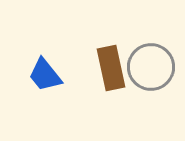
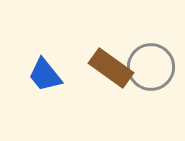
brown rectangle: rotated 42 degrees counterclockwise
